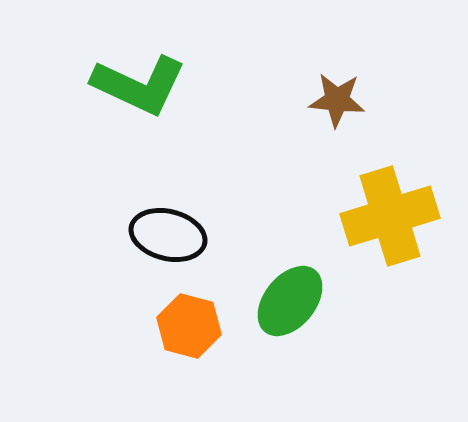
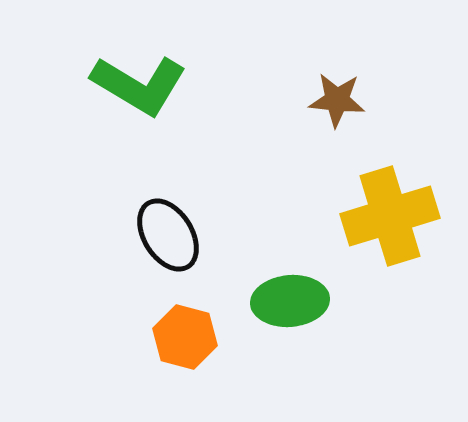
green L-shape: rotated 6 degrees clockwise
black ellipse: rotated 44 degrees clockwise
green ellipse: rotated 46 degrees clockwise
orange hexagon: moved 4 px left, 11 px down
